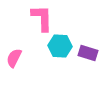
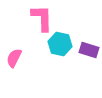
cyan hexagon: moved 2 px up; rotated 10 degrees clockwise
purple rectangle: moved 1 px right, 3 px up
